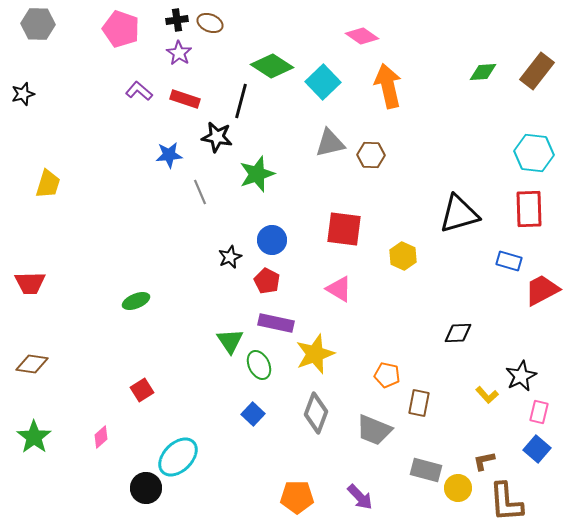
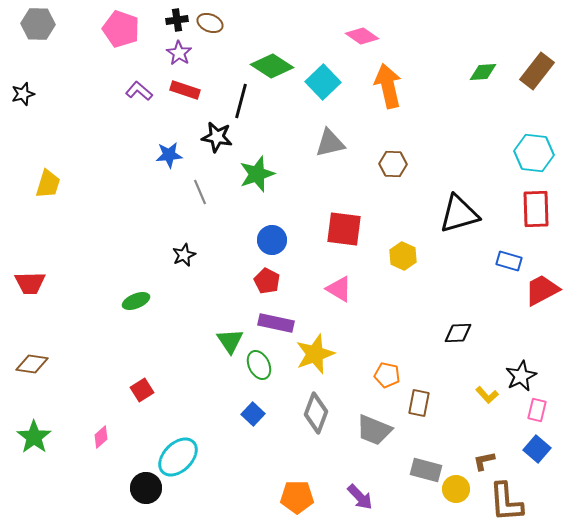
red rectangle at (185, 99): moved 9 px up
brown hexagon at (371, 155): moved 22 px right, 9 px down
red rectangle at (529, 209): moved 7 px right
black star at (230, 257): moved 46 px left, 2 px up
pink rectangle at (539, 412): moved 2 px left, 2 px up
yellow circle at (458, 488): moved 2 px left, 1 px down
